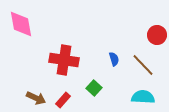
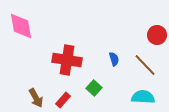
pink diamond: moved 2 px down
red cross: moved 3 px right
brown line: moved 2 px right
brown arrow: rotated 36 degrees clockwise
